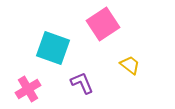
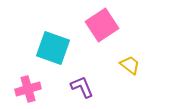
pink square: moved 1 px left, 1 px down
purple L-shape: moved 4 px down
pink cross: rotated 15 degrees clockwise
